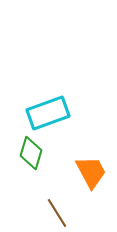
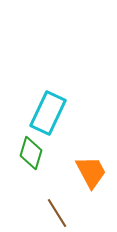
cyan rectangle: rotated 45 degrees counterclockwise
